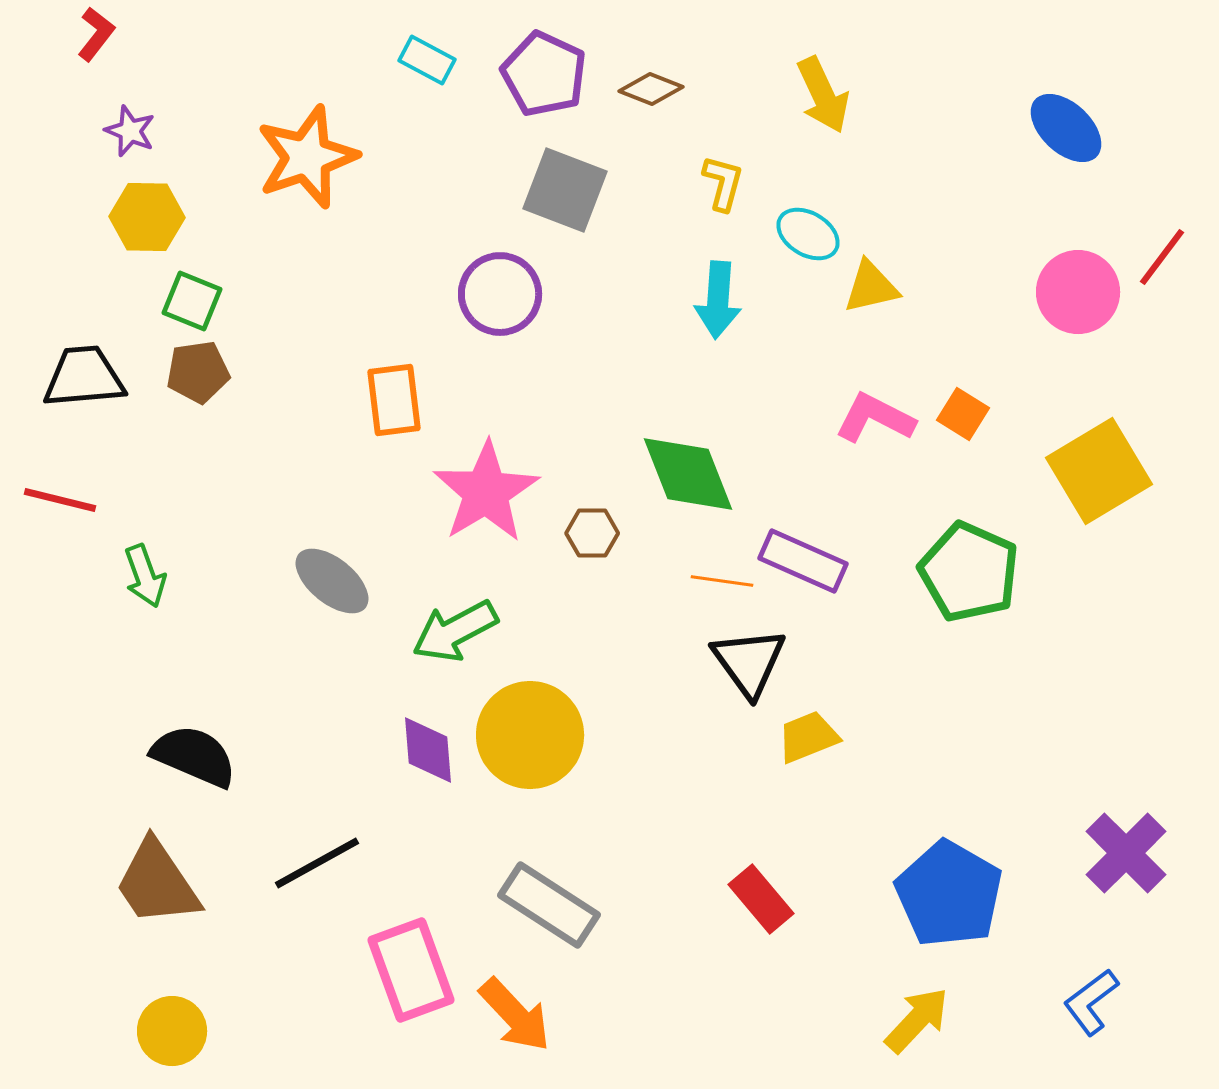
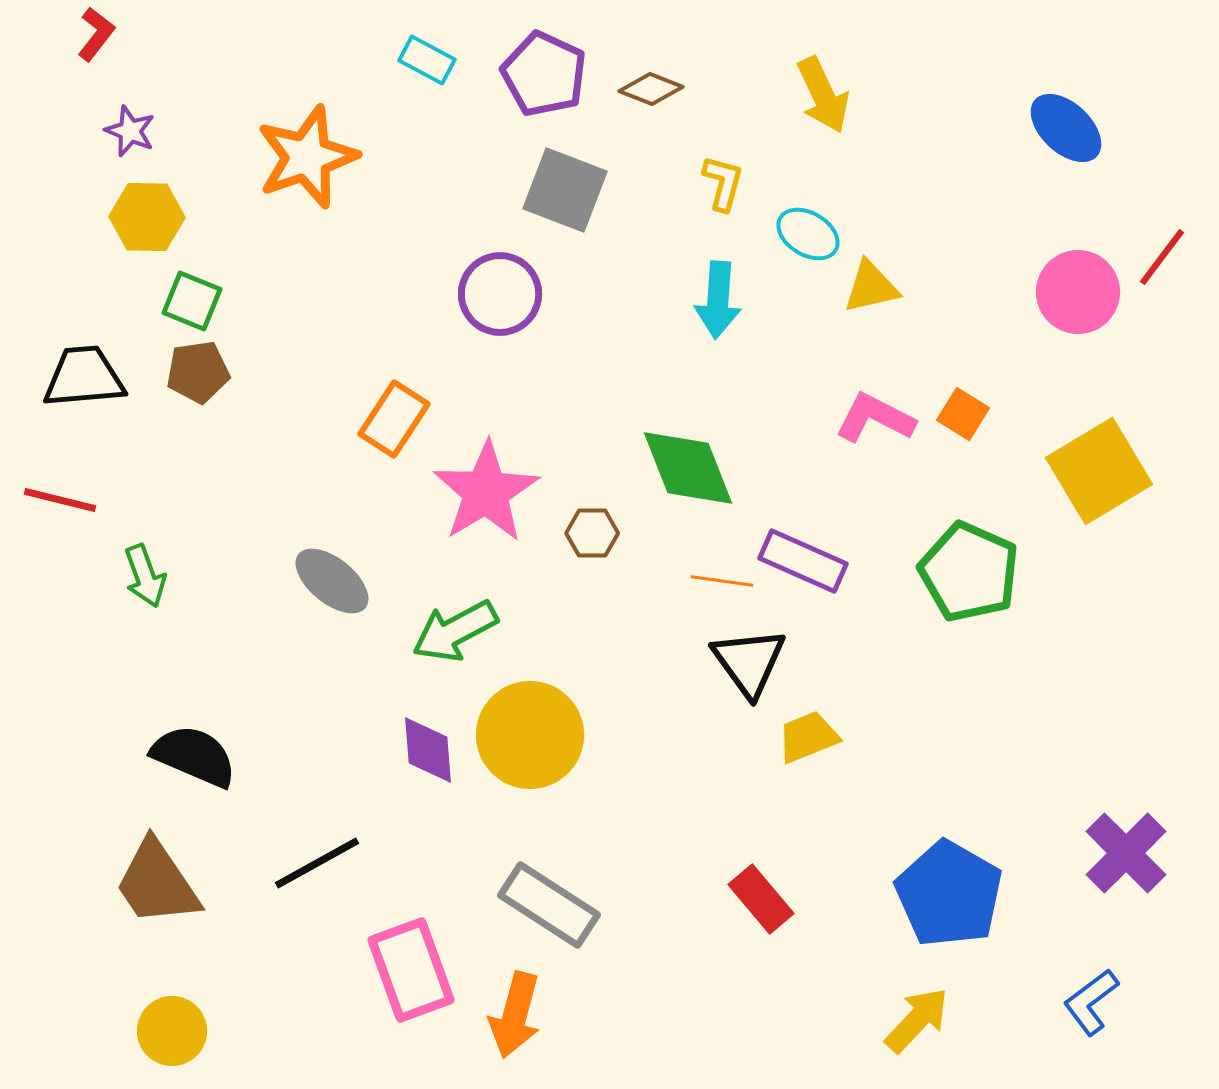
orange rectangle at (394, 400): moved 19 px down; rotated 40 degrees clockwise
green diamond at (688, 474): moved 6 px up
orange arrow at (515, 1015): rotated 58 degrees clockwise
